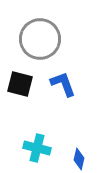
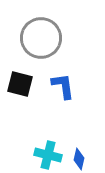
gray circle: moved 1 px right, 1 px up
blue L-shape: moved 2 px down; rotated 12 degrees clockwise
cyan cross: moved 11 px right, 7 px down
